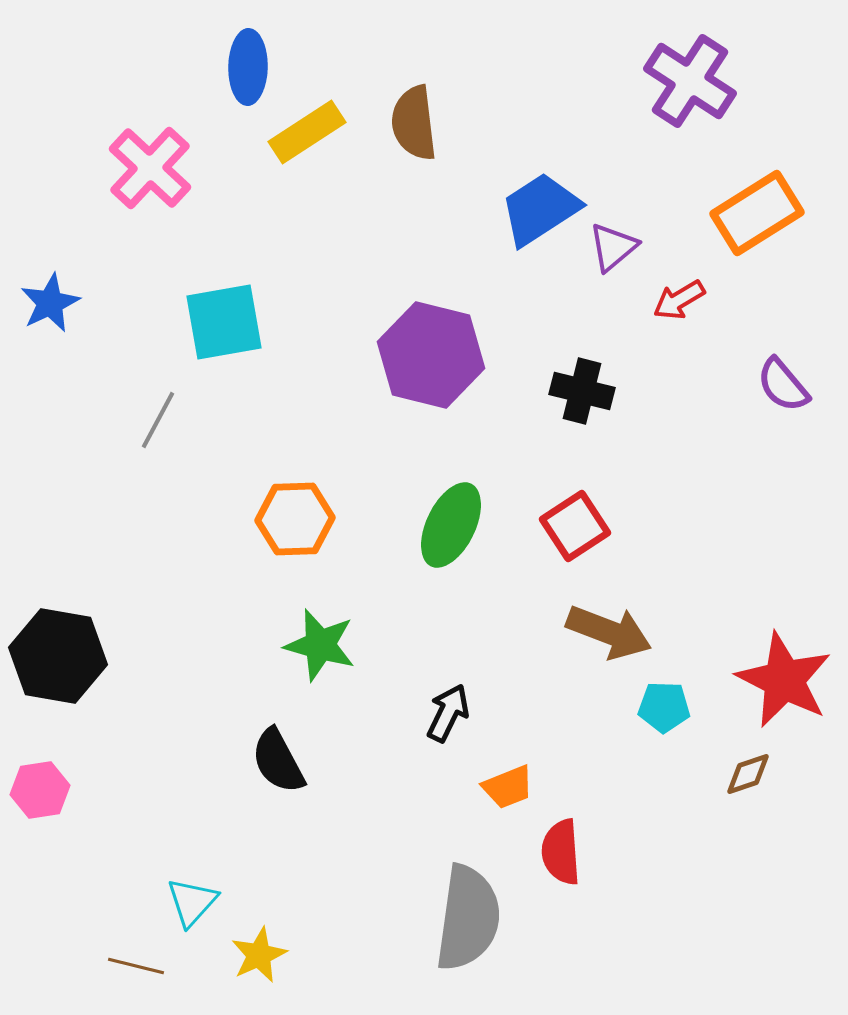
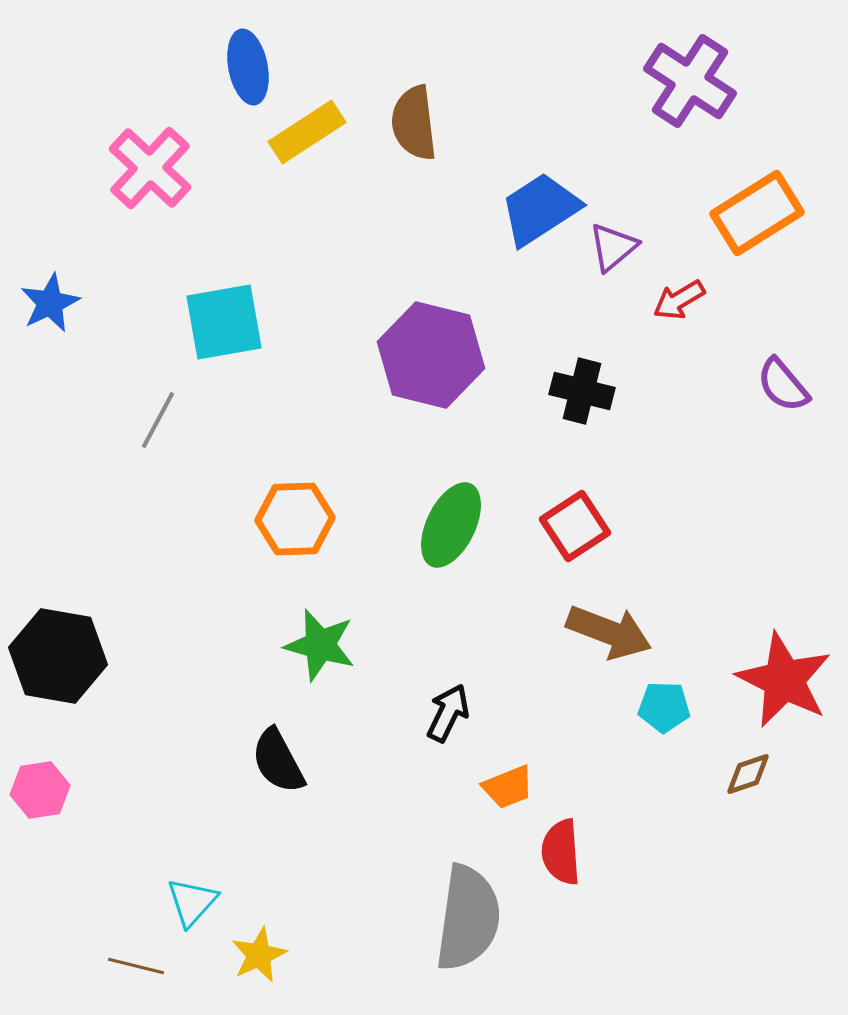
blue ellipse: rotated 12 degrees counterclockwise
